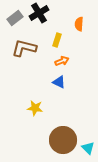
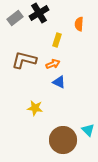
brown L-shape: moved 12 px down
orange arrow: moved 9 px left, 3 px down
cyan triangle: moved 18 px up
